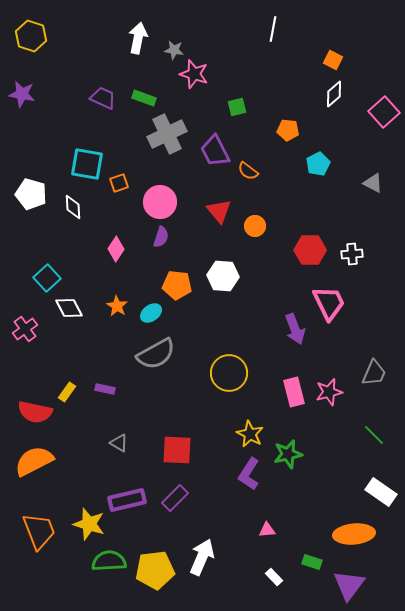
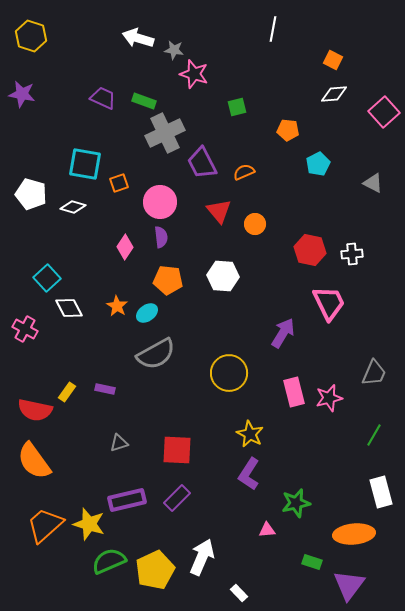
white arrow at (138, 38): rotated 84 degrees counterclockwise
white diamond at (334, 94): rotated 36 degrees clockwise
green rectangle at (144, 98): moved 3 px down
gray cross at (167, 134): moved 2 px left, 1 px up
purple trapezoid at (215, 151): moved 13 px left, 12 px down
cyan square at (87, 164): moved 2 px left
orange semicircle at (248, 171): moved 4 px left, 1 px down; rotated 120 degrees clockwise
white diamond at (73, 207): rotated 70 degrees counterclockwise
orange circle at (255, 226): moved 2 px up
purple semicircle at (161, 237): rotated 25 degrees counterclockwise
pink diamond at (116, 249): moved 9 px right, 2 px up
red hexagon at (310, 250): rotated 12 degrees clockwise
orange pentagon at (177, 285): moved 9 px left, 5 px up
cyan ellipse at (151, 313): moved 4 px left
pink cross at (25, 329): rotated 25 degrees counterclockwise
purple arrow at (295, 329): moved 12 px left, 4 px down; rotated 128 degrees counterclockwise
pink star at (329, 392): moved 6 px down
red semicircle at (35, 412): moved 2 px up
green line at (374, 435): rotated 75 degrees clockwise
gray triangle at (119, 443): rotated 48 degrees counterclockwise
green star at (288, 454): moved 8 px right, 49 px down
orange semicircle at (34, 461): rotated 99 degrees counterclockwise
white rectangle at (381, 492): rotated 40 degrees clockwise
purple rectangle at (175, 498): moved 2 px right
orange trapezoid at (39, 531): moved 6 px right, 6 px up; rotated 111 degrees counterclockwise
green semicircle at (109, 561): rotated 20 degrees counterclockwise
yellow pentagon at (155, 570): rotated 18 degrees counterclockwise
white rectangle at (274, 577): moved 35 px left, 16 px down
